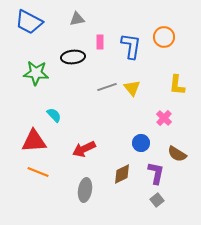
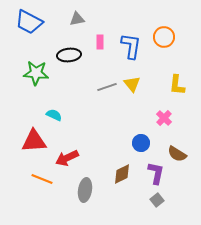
black ellipse: moved 4 px left, 2 px up
yellow triangle: moved 4 px up
cyan semicircle: rotated 21 degrees counterclockwise
red arrow: moved 17 px left, 9 px down
orange line: moved 4 px right, 7 px down
